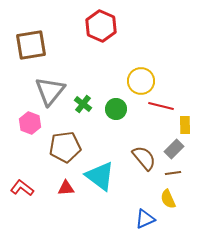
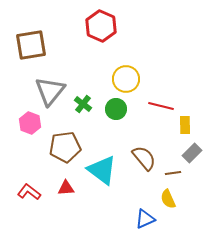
yellow circle: moved 15 px left, 2 px up
gray rectangle: moved 18 px right, 4 px down
cyan triangle: moved 2 px right, 6 px up
red L-shape: moved 7 px right, 4 px down
